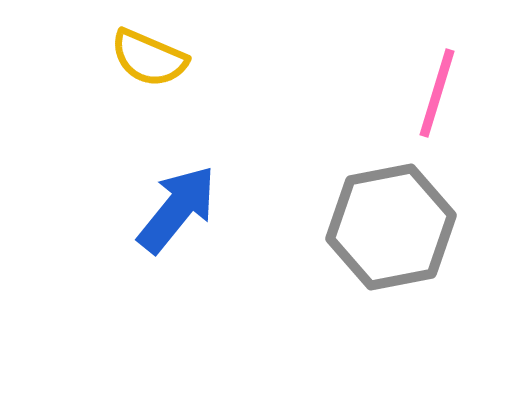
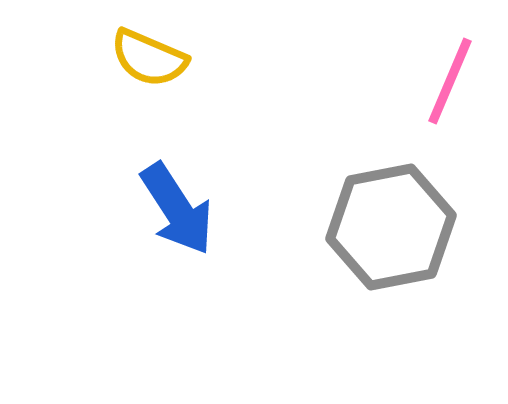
pink line: moved 13 px right, 12 px up; rotated 6 degrees clockwise
blue arrow: rotated 108 degrees clockwise
